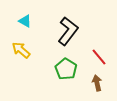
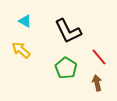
black L-shape: rotated 116 degrees clockwise
green pentagon: moved 1 px up
